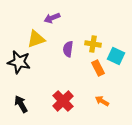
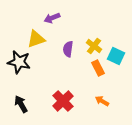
yellow cross: moved 1 px right, 2 px down; rotated 28 degrees clockwise
